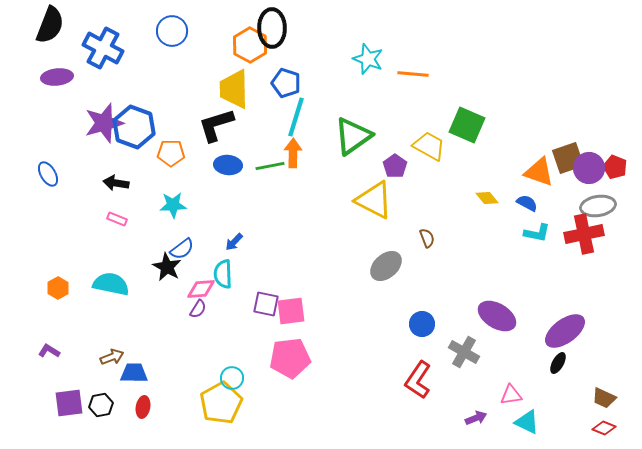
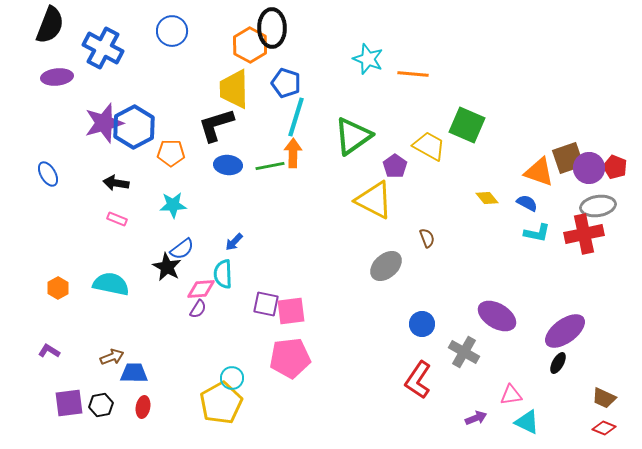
blue hexagon at (134, 127): rotated 12 degrees clockwise
